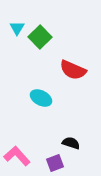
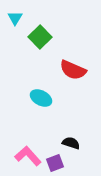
cyan triangle: moved 2 px left, 10 px up
pink L-shape: moved 11 px right
